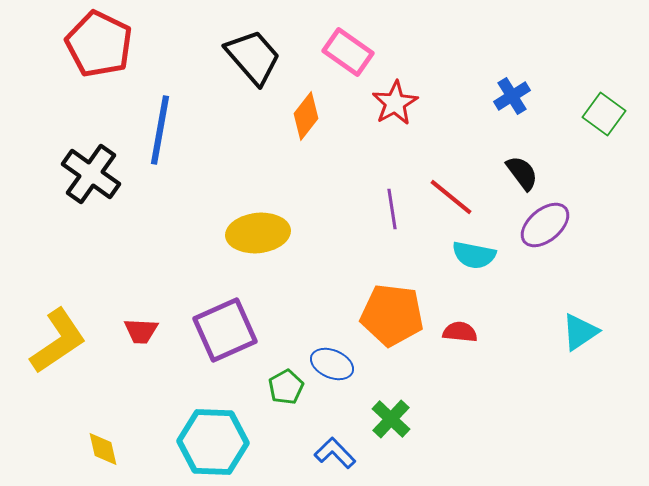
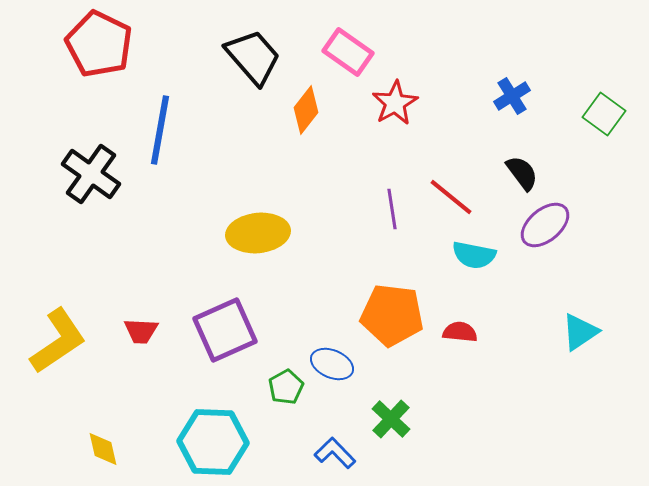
orange diamond: moved 6 px up
